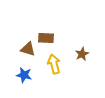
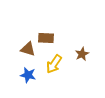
yellow arrow: rotated 132 degrees counterclockwise
blue star: moved 4 px right
